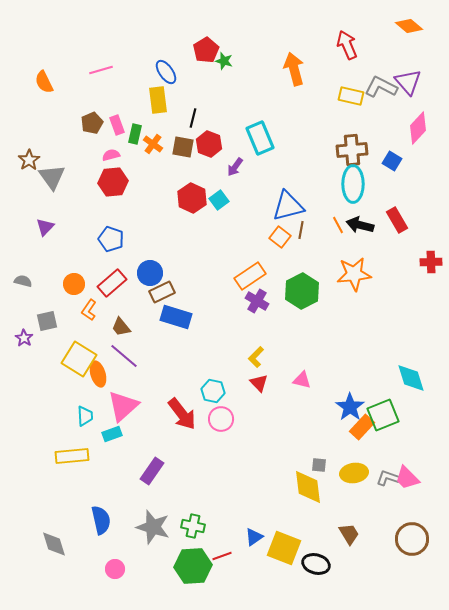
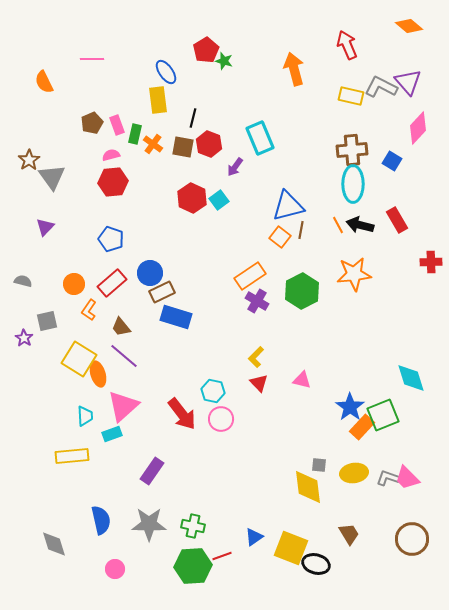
pink line at (101, 70): moved 9 px left, 11 px up; rotated 15 degrees clockwise
gray star at (153, 527): moved 4 px left, 3 px up; rotated 16 degrees counterclockwise
yellow square at (284, 548): moved 7 px right
